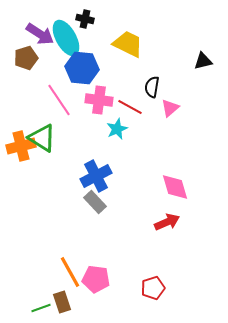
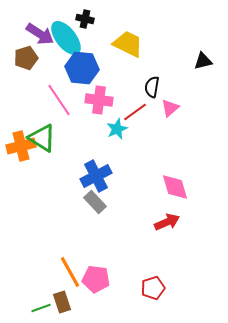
cyan ellipse: rotated 9 degrees counterclockwise
red line: moved 5 px right, 5 px down; rotated 65 degrees counterclockwise
